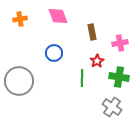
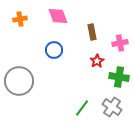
blue circle: moved 3 px up
green line: moved 30 px down; rotated 36 degrees clockwise
